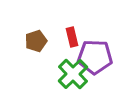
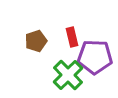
green cross: moved 5 px left, 1 px down
